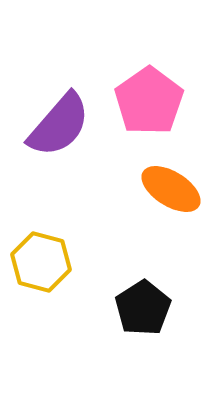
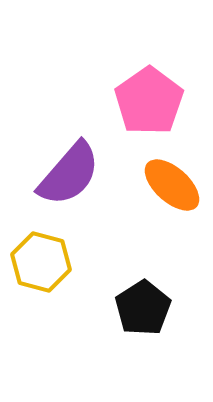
purple semicircle: moved 10 px right, 49 px down
orange ellipse: moved 1 px right, 4 px up; rotated 10 degrees clockwise
